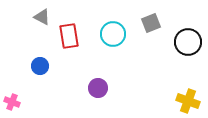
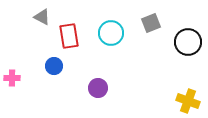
cyan circle: moved 2 px left, 1 px up
blue circle: moved 14 px right
pink cross: moved 24 px up; rotated 21 degrees counterclockwise
